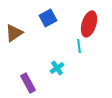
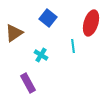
blue square: rotated 24 degrees counterclockwise
red ellipse: moved 2 px right, 1 px up
cyan line: moved 6 px left
cyan cross: moved 16 px left, 13 px up; rotated 24 degrees counterclockwise
